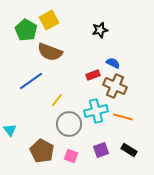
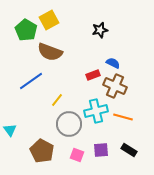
purple square: rotated 14 degrees clockwise
pink square: moved 6 px right, 1 px up
